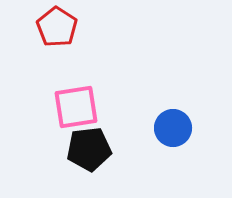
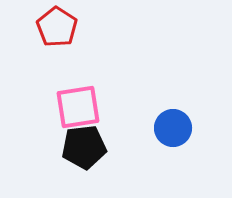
pink square: moved 2 px right
black pentagon: moved 5 px left, 2 px up
